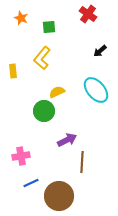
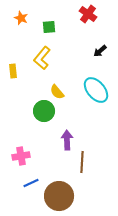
yellow semicircle: rotated 105 degrees counterclockwise
purple arrow: rotated 66 degrees counterclockwise
